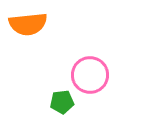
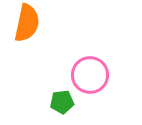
orange semicircle: moved 1 px left, 1 px up; rotated 72 degrees counterclockwise
